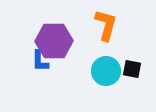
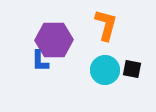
purple hexagon: moved 1 px up
cyan circle: moved 1 px left, 1 px up
